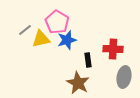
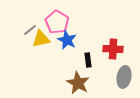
gray line: moved 5 px right
blue star: rotated 30 degrees counterclockwise
